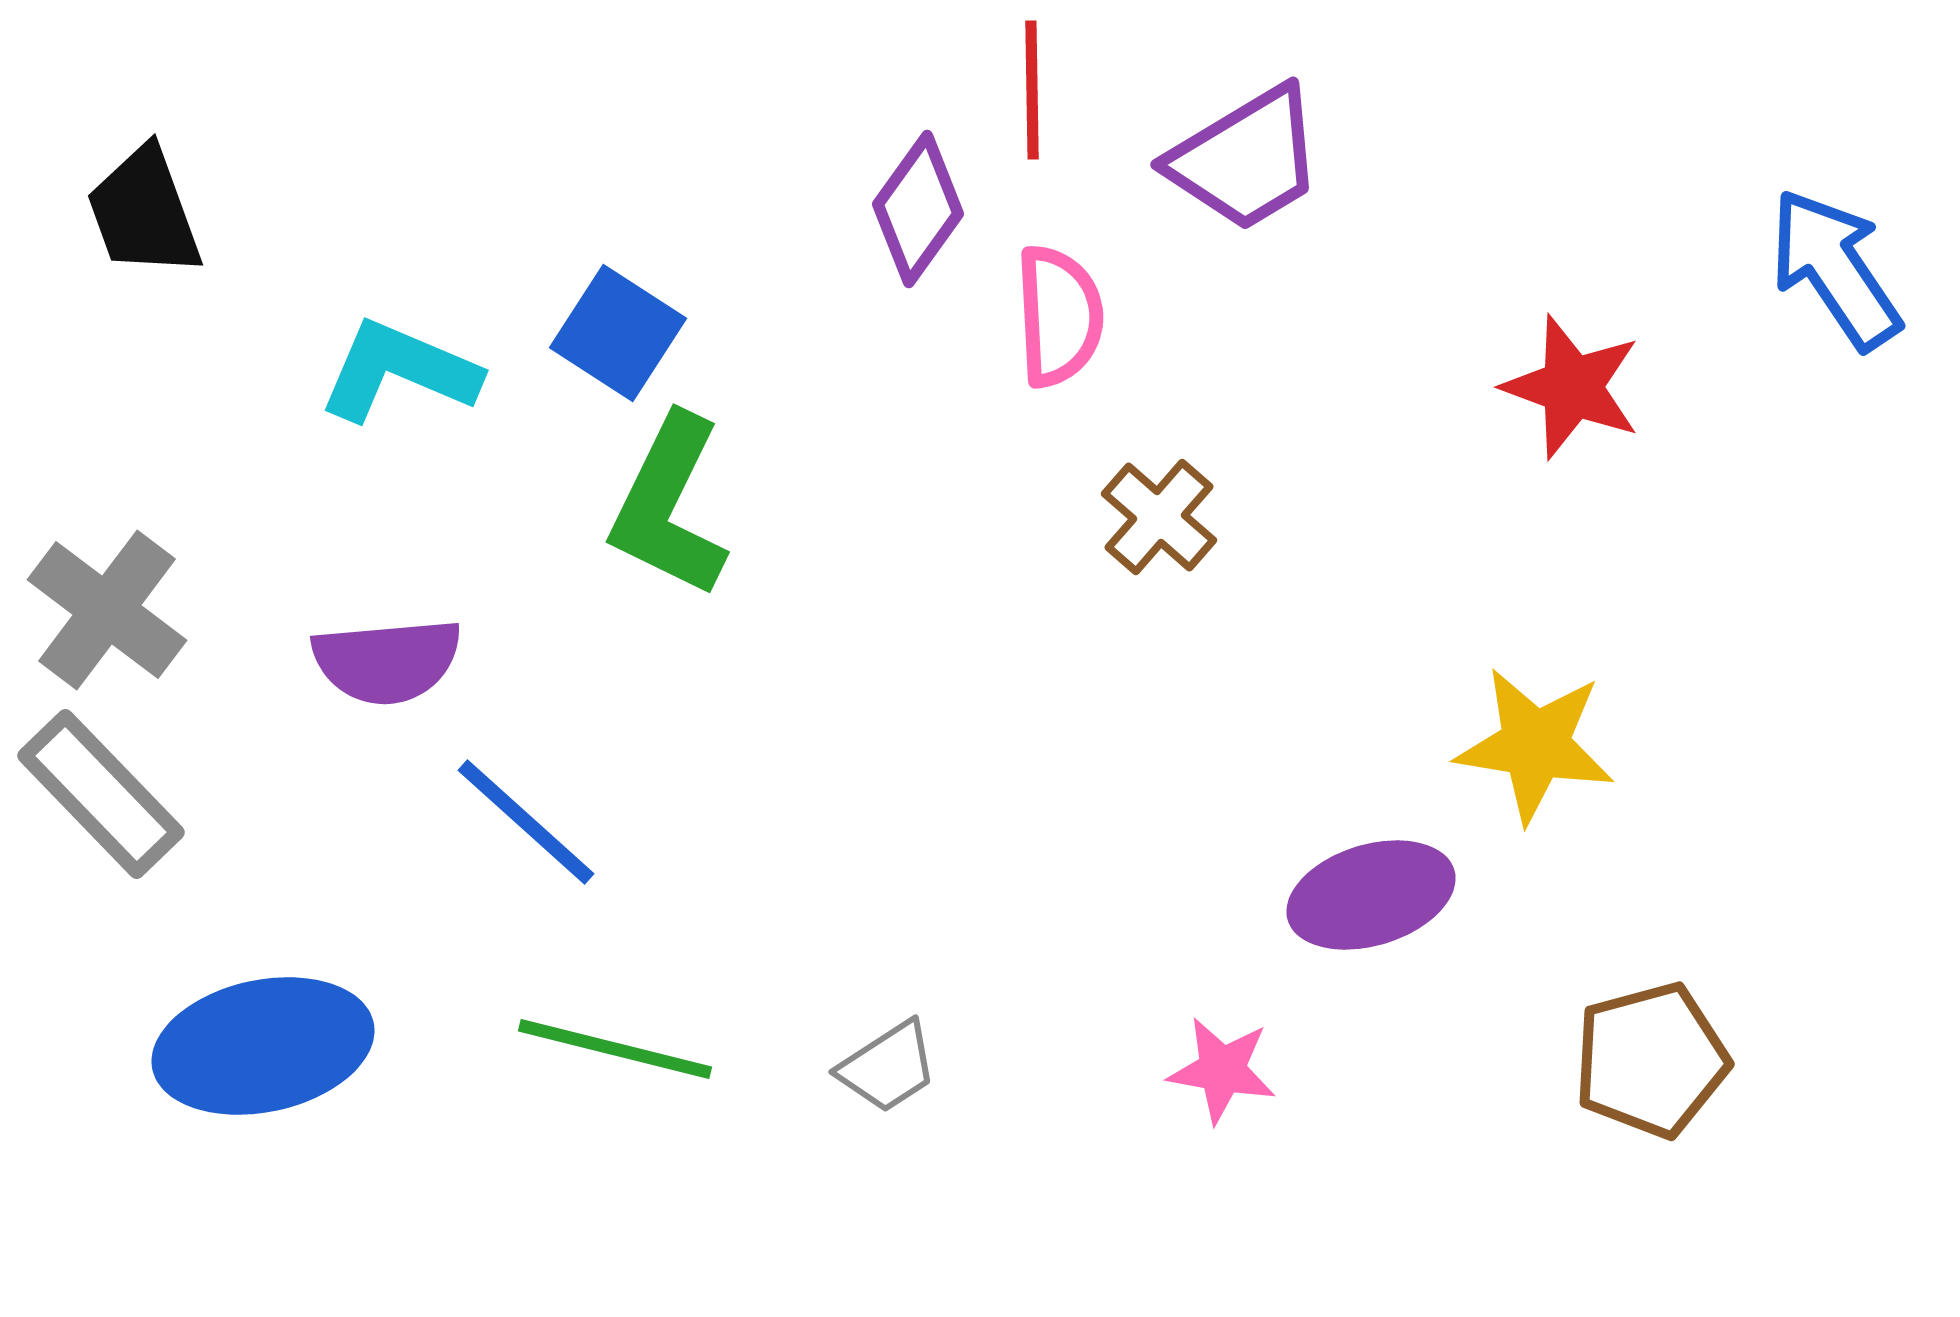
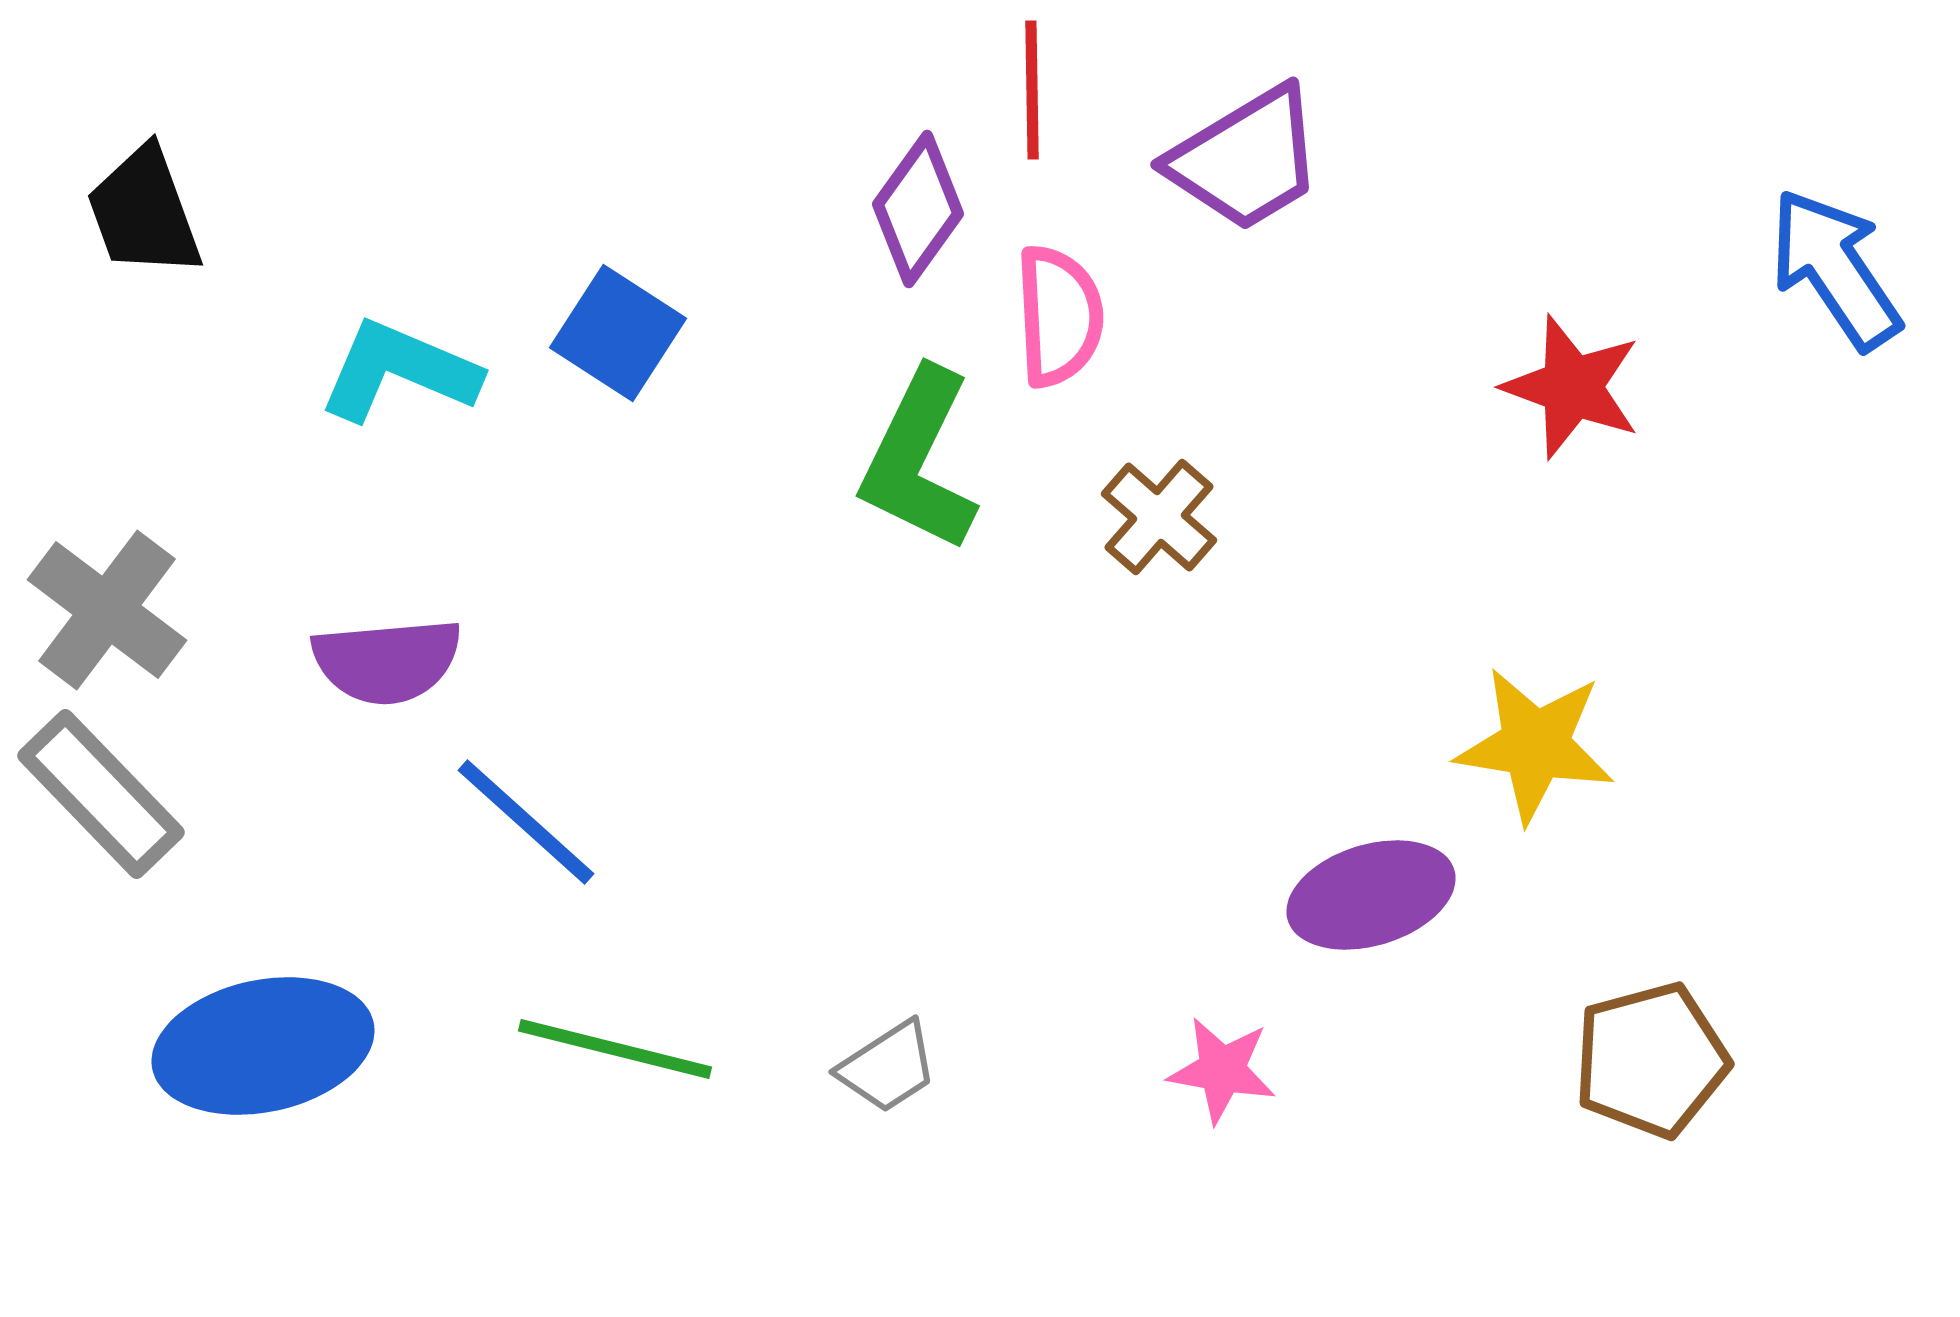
green L-shape: moved 250 px right, 46 px up
